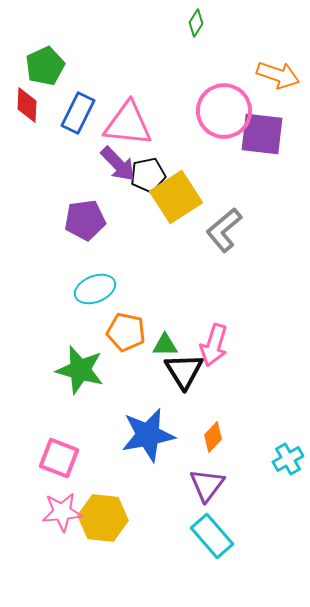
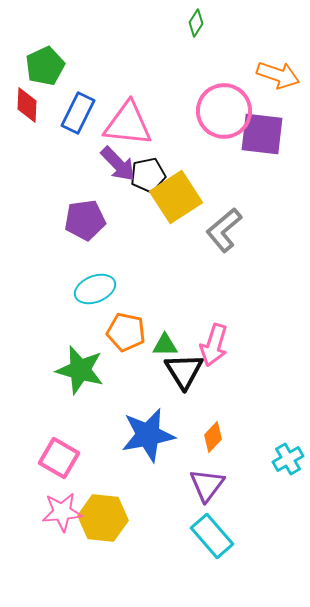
pink square: rotated 9 degrees clockwise
